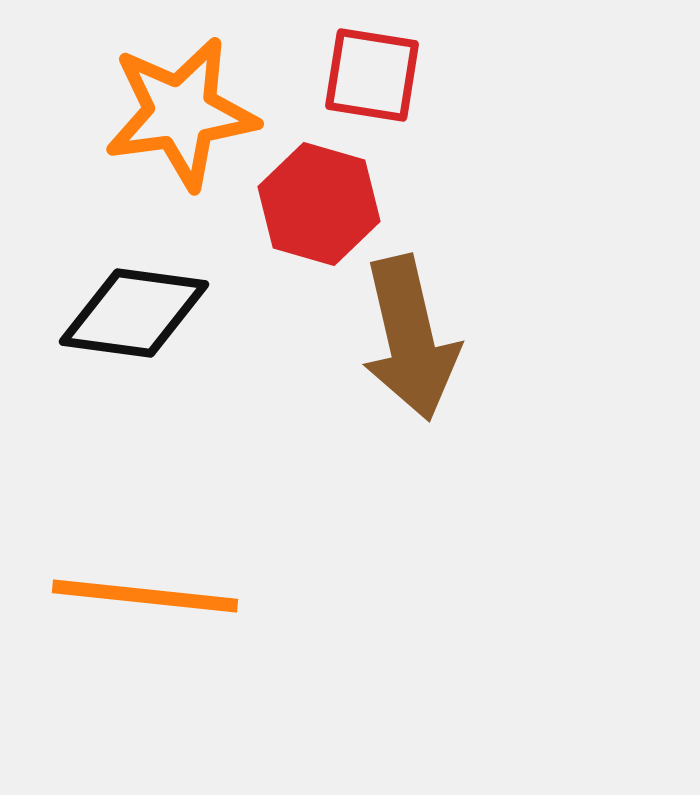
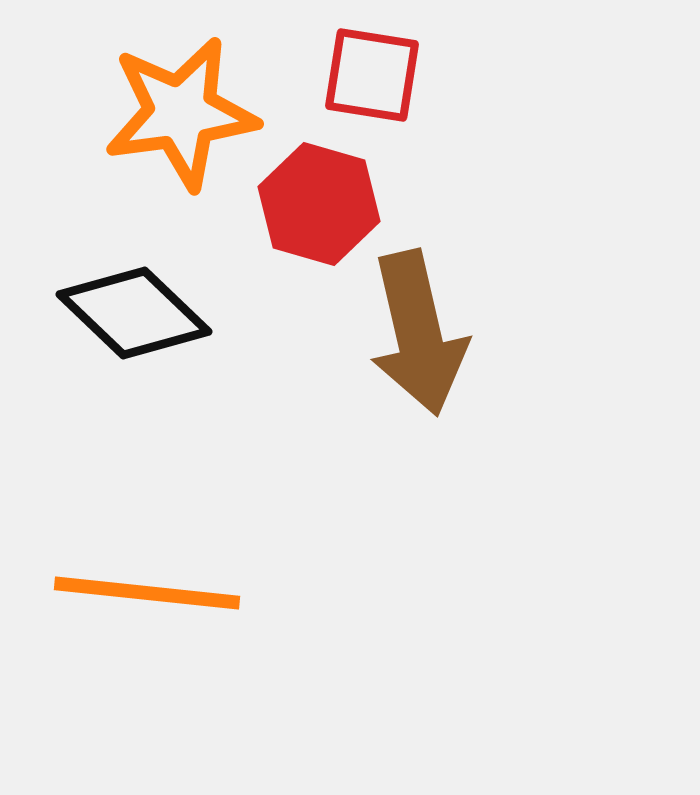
black diamond: rotated 36 degrees clockwise
brown arrow: moved 8 px right, 5 px up
orange line: moved 2 px right, 3 px up
